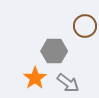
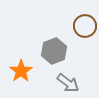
gray hexagon: rotated 20 degrees counterclockwise
orange star: moved 14 px left, 7 px up
